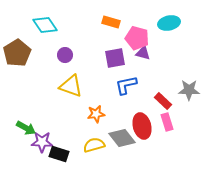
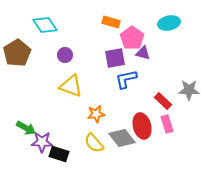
pink pentagon: moved 5 px left; rotated 20 degrees clockwise
blue L-shape: moved 6 px up
pink rectangle: moved 2 px down
yellow semicircle: moved 2 px up; rotated 115 degrees counterclockwise
